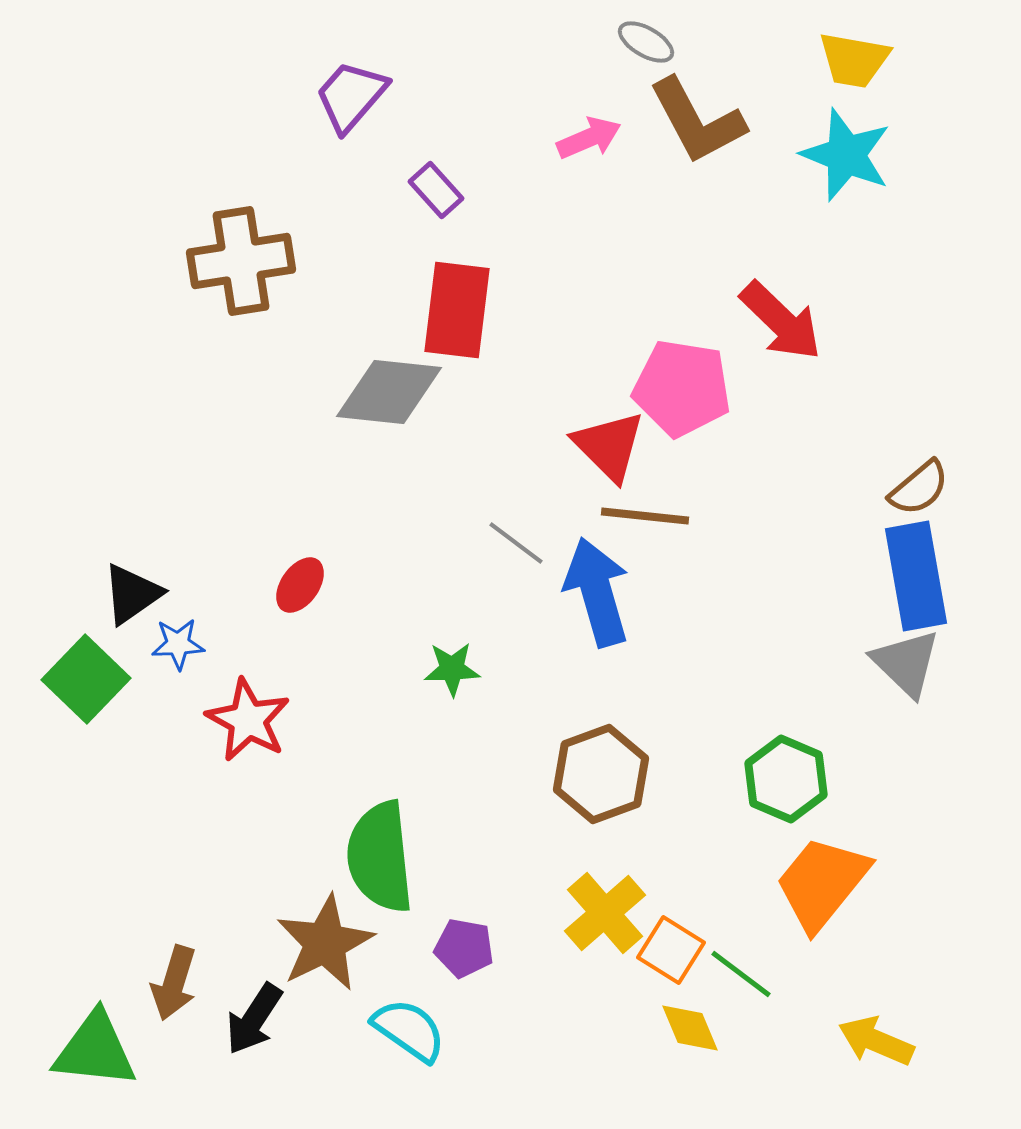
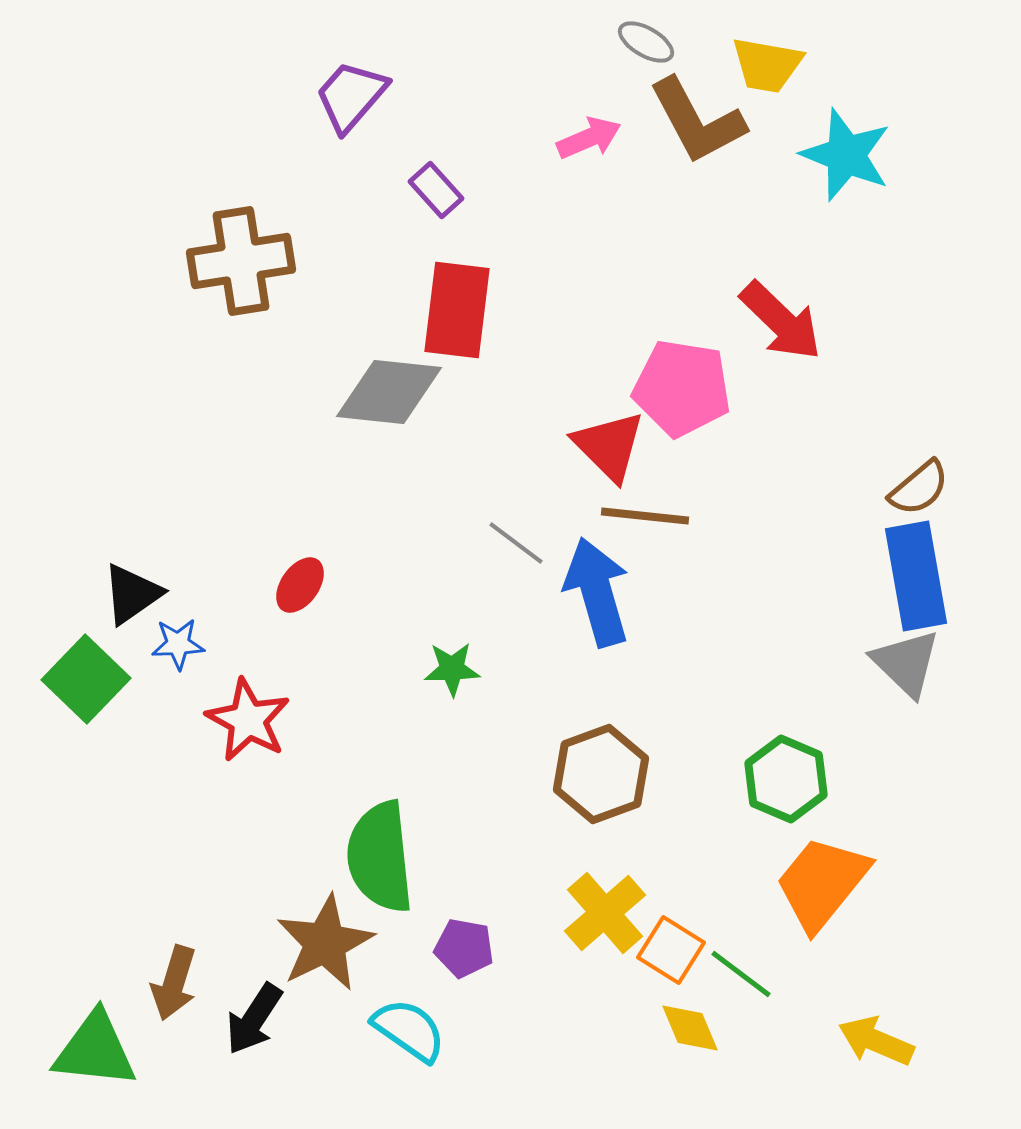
yellow trapezoid: moved 87 px left, 5 px down
